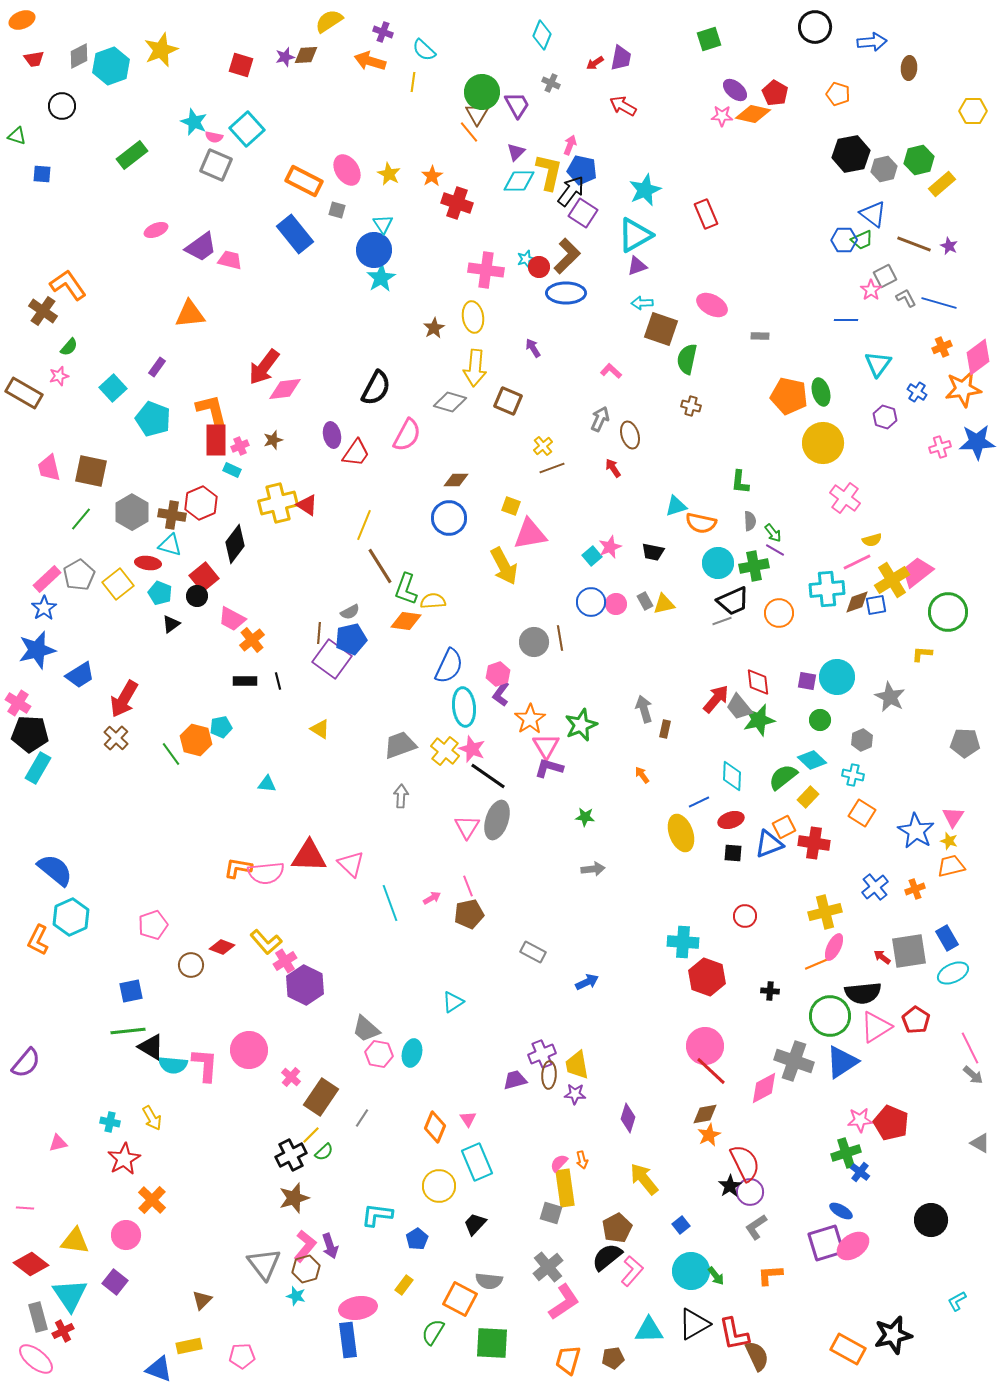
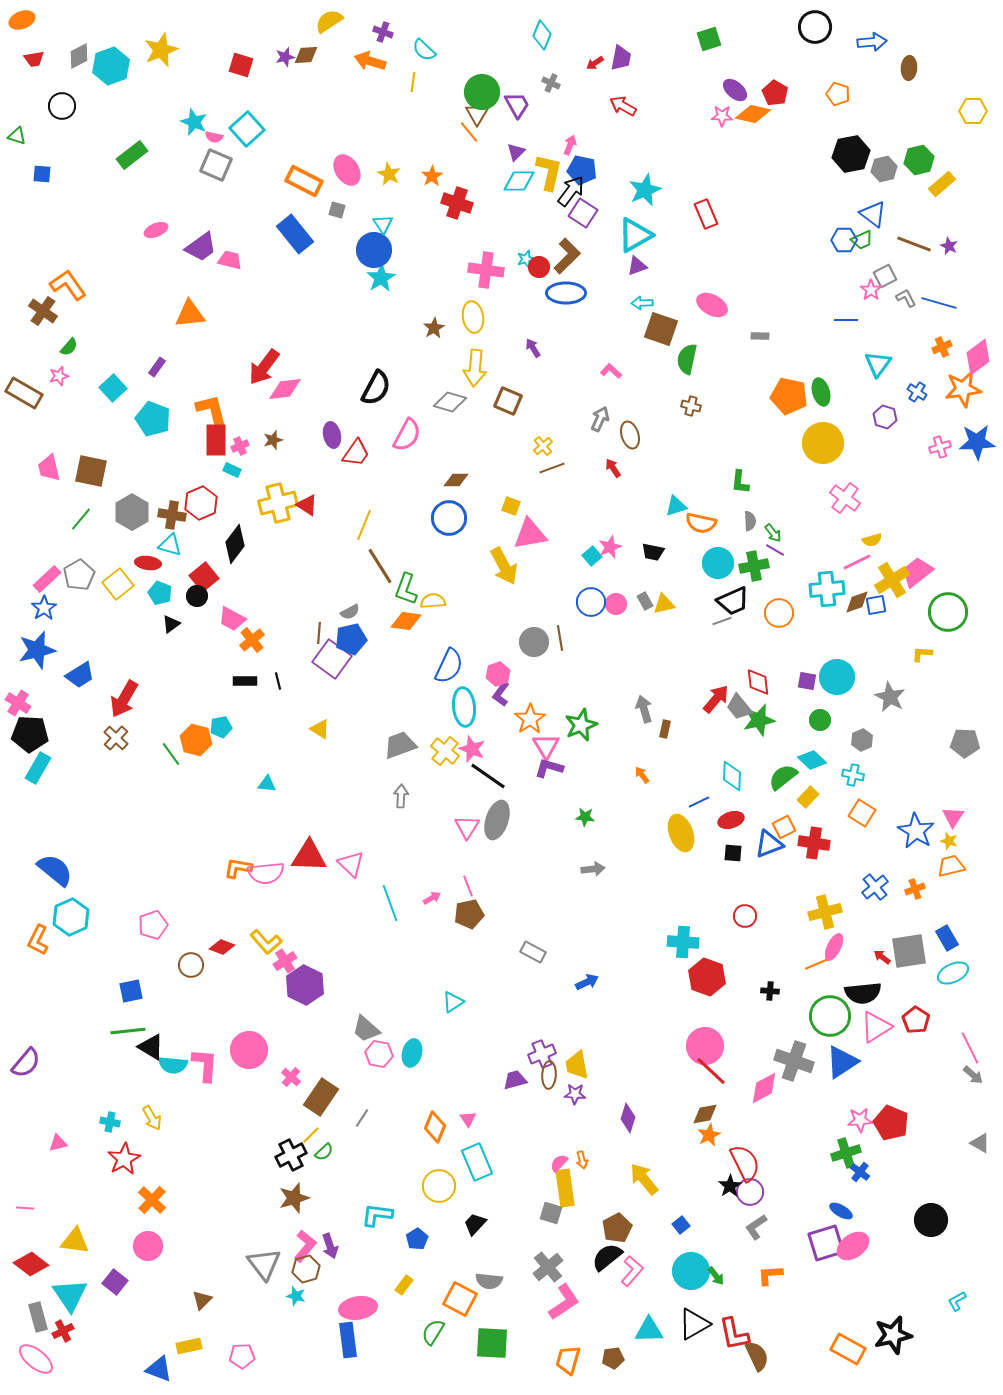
pink circle at (126, 1235): moved 22 px right, 11 px down
